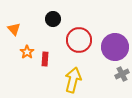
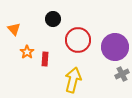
red circle: moved 1 px left
